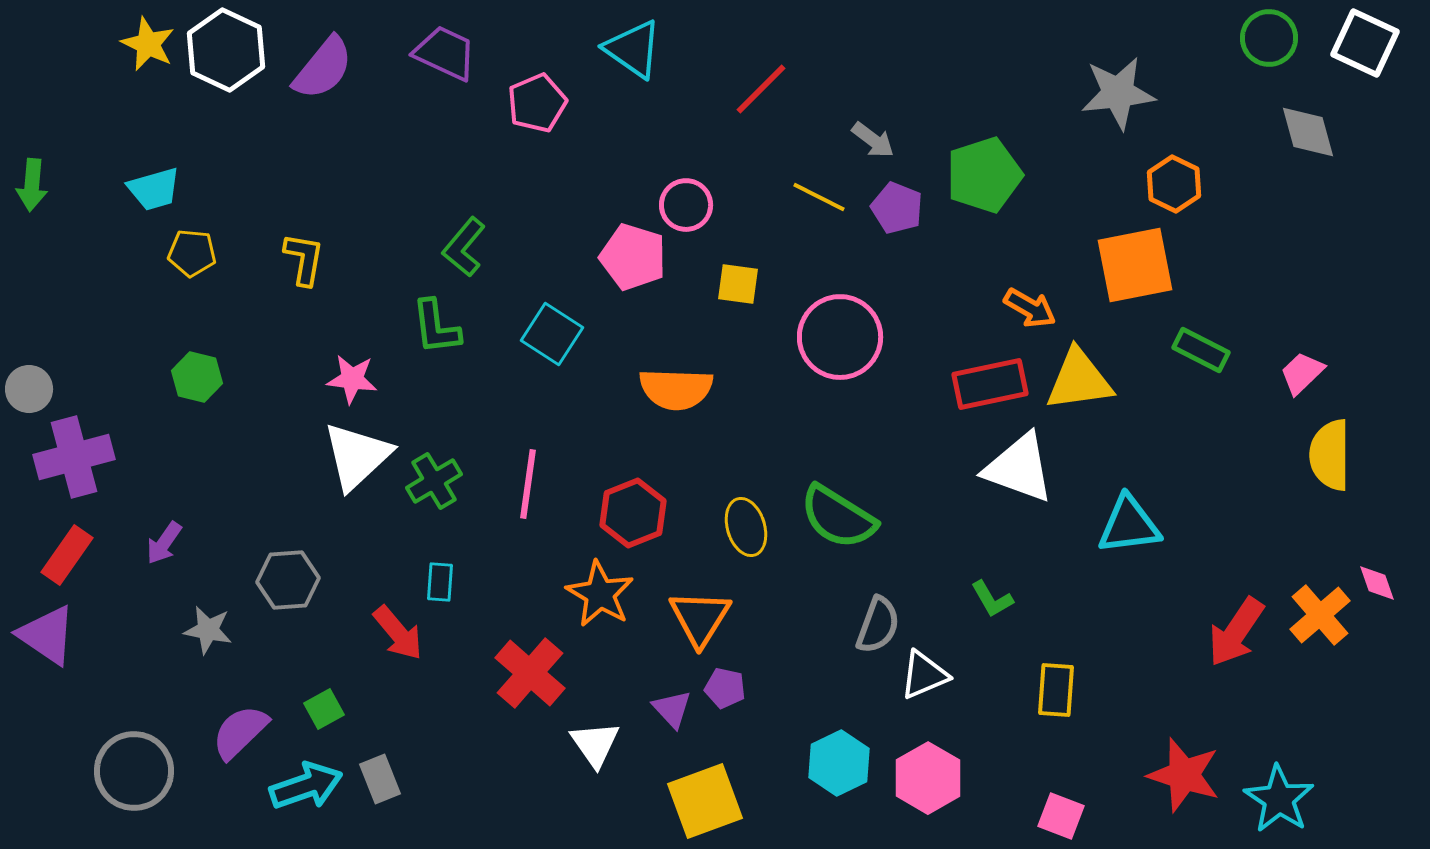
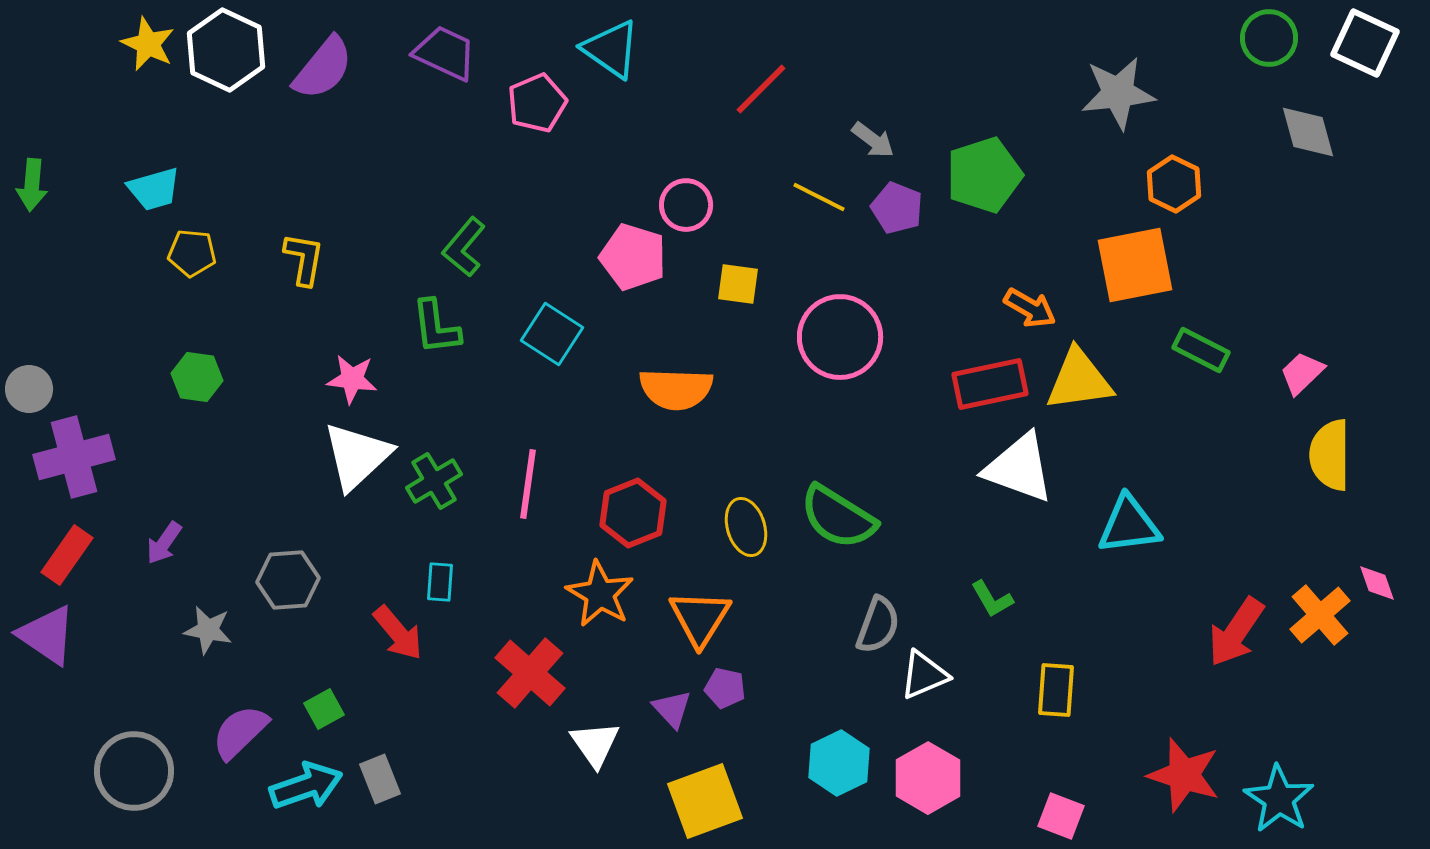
cyan triangle at (633, 49): moved 22 px left
green hexagon at (197, 377): rotated 6 degrees counterclockwise
